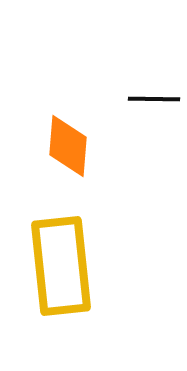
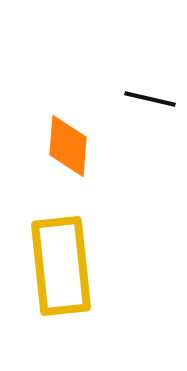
black line: moved 4 px left; rotated 12 degrees clockwise
